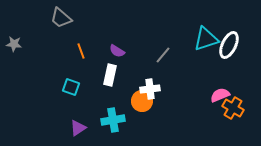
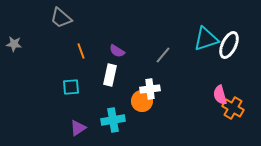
cyan square: rotated 24 degrees counterclockwise
pink semicircle: rotated 84 degrees counterclockwise
